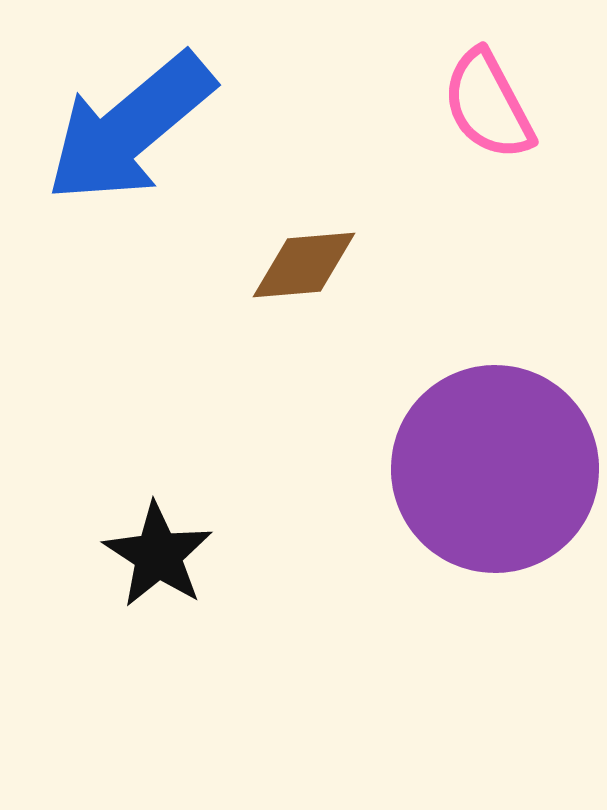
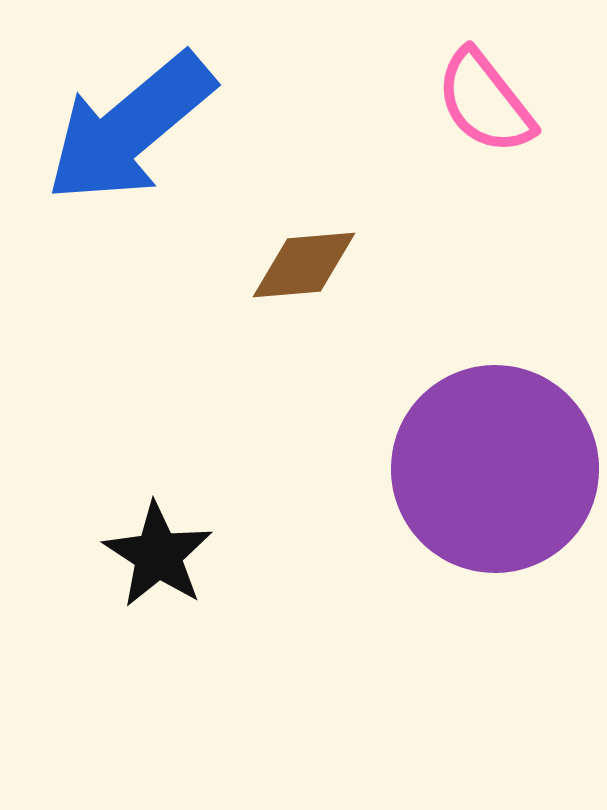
pink semicircle: moved 3 px left, 3 px up; rotated 10 degrees counterclockwise
